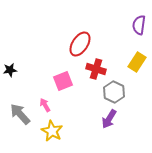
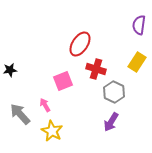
purple arrow: moved 2 px right, 3 px down
